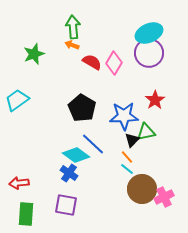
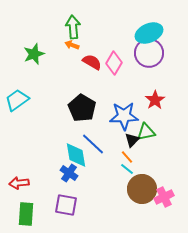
cyan diamond: rotated 44 degrees clockwise
